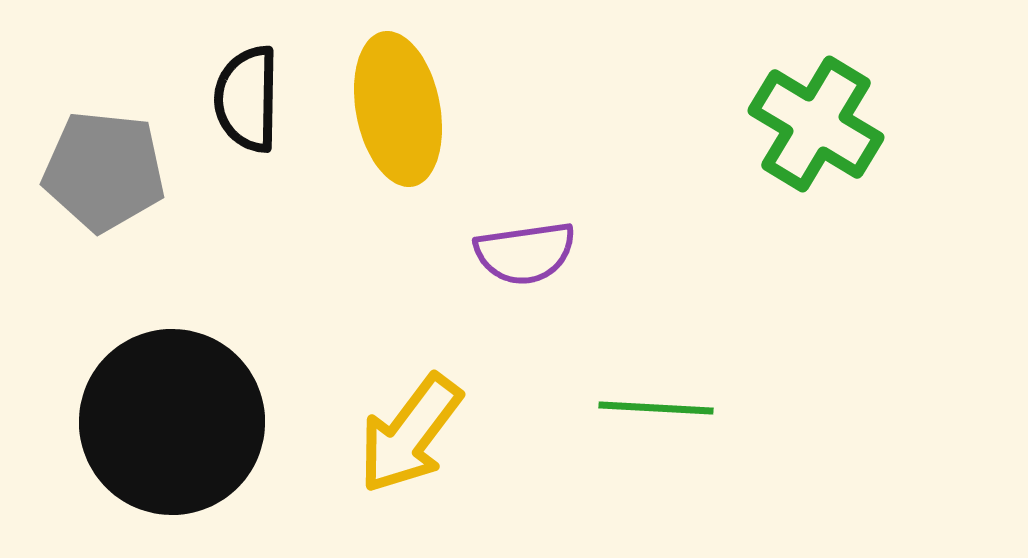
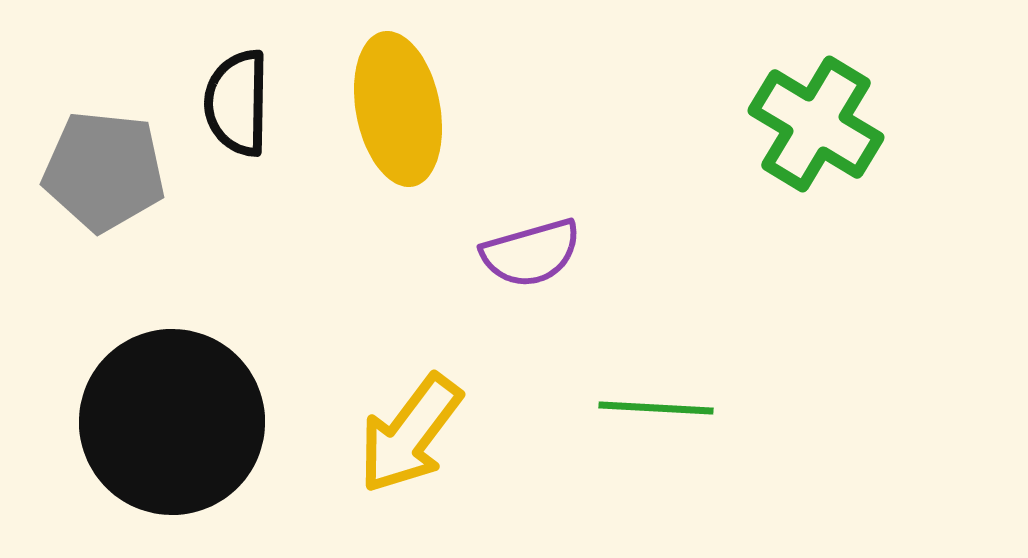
black semicircle: moved 10 px left, 4 px down
purple semicircle: moved 6 px right; rotated 8 degrees counterclockwise
